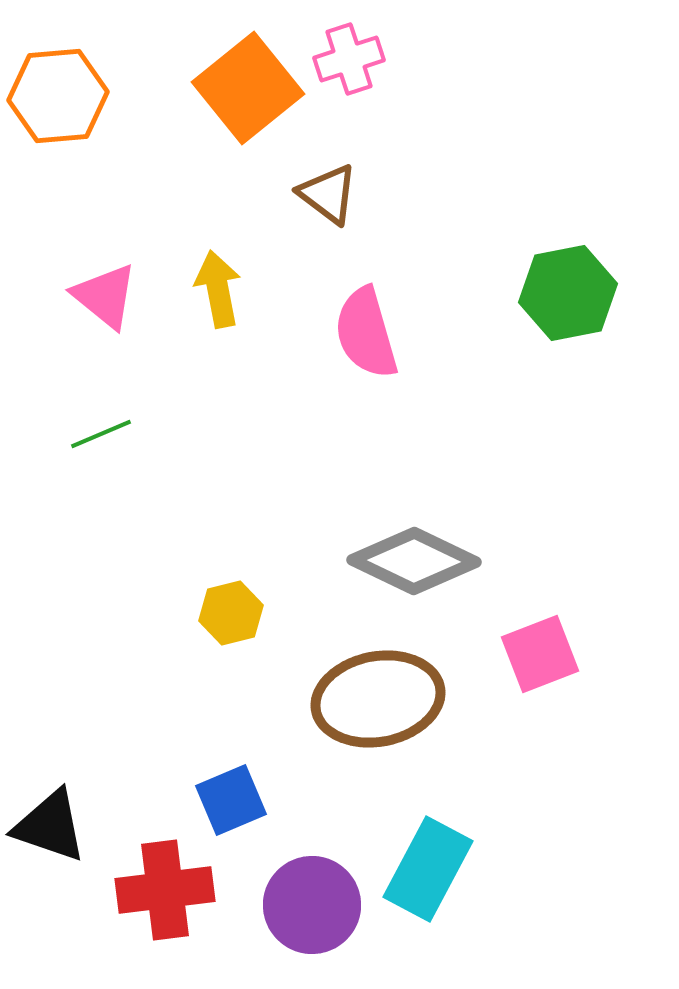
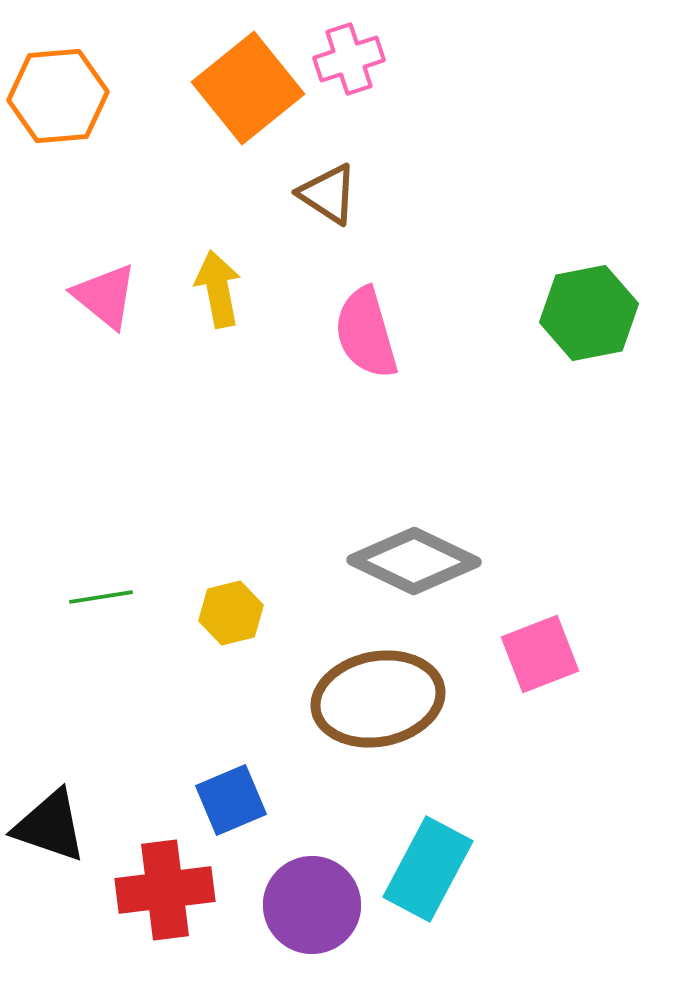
brown triangle: rotated 4 degrees counterclockwise
green hexagon: moved 21 px right, 20 px down
green line: moved 163 px down; rotated 14 degrees clockwise
